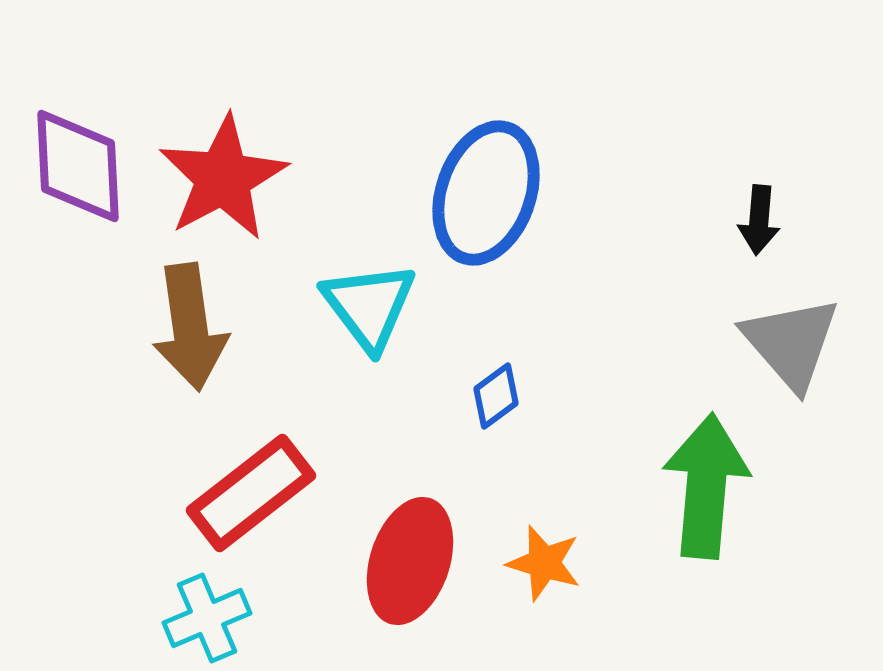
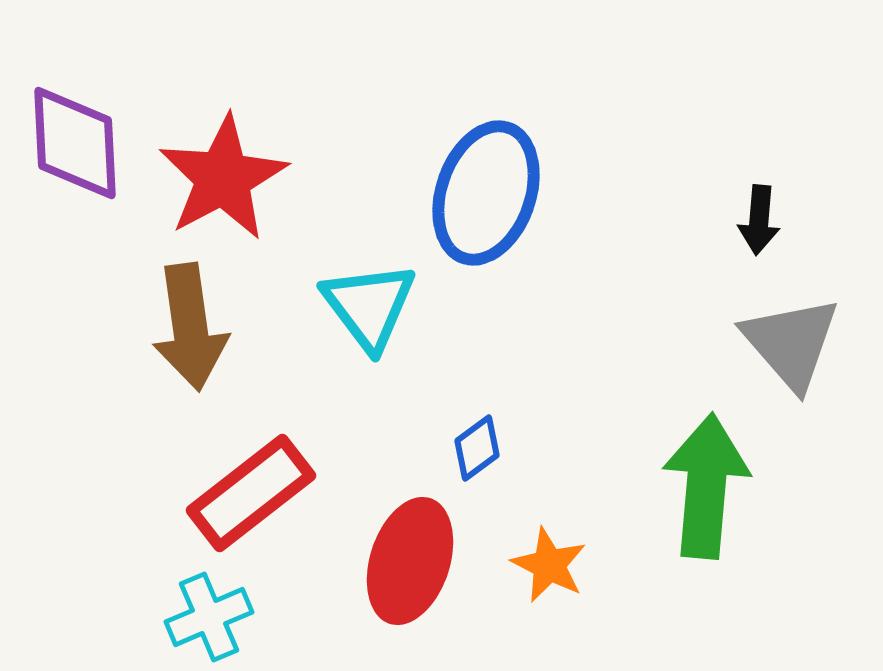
purple diamond: moved 3 px left, 23 px up
blue diamond: moved 19 px left, 52 px down
orange star: moved 5 px right, 2 px down; rotated 10 degrees clockwise
cyan cross: moved 2 px right, 1 px up
